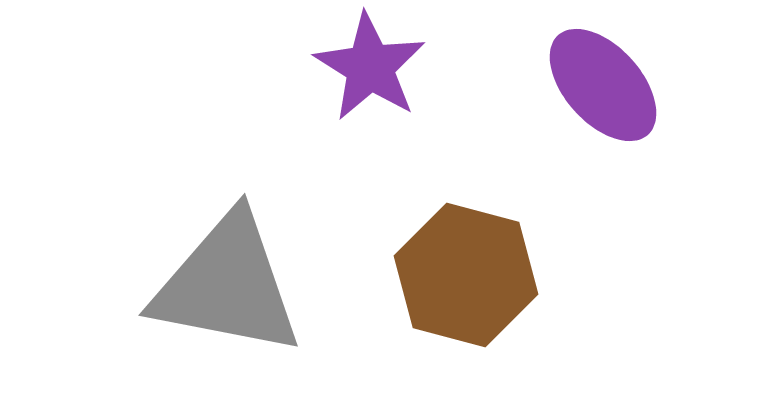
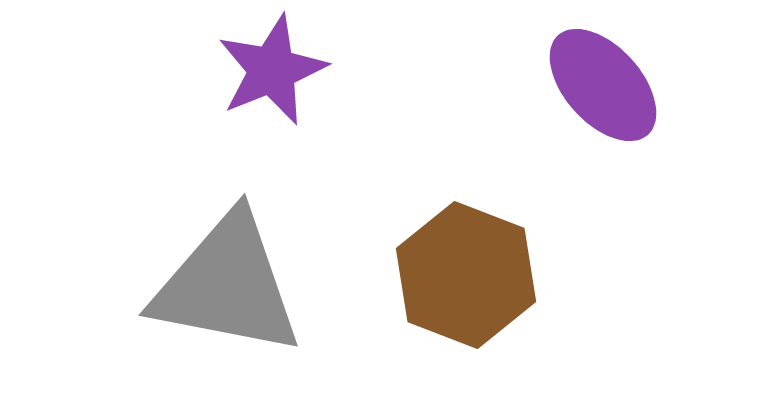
purple star: moved 98 px left, 3 px down; rotated 18 degrees clockwise
brown hexagon: rotated 6 degrees clockwise
